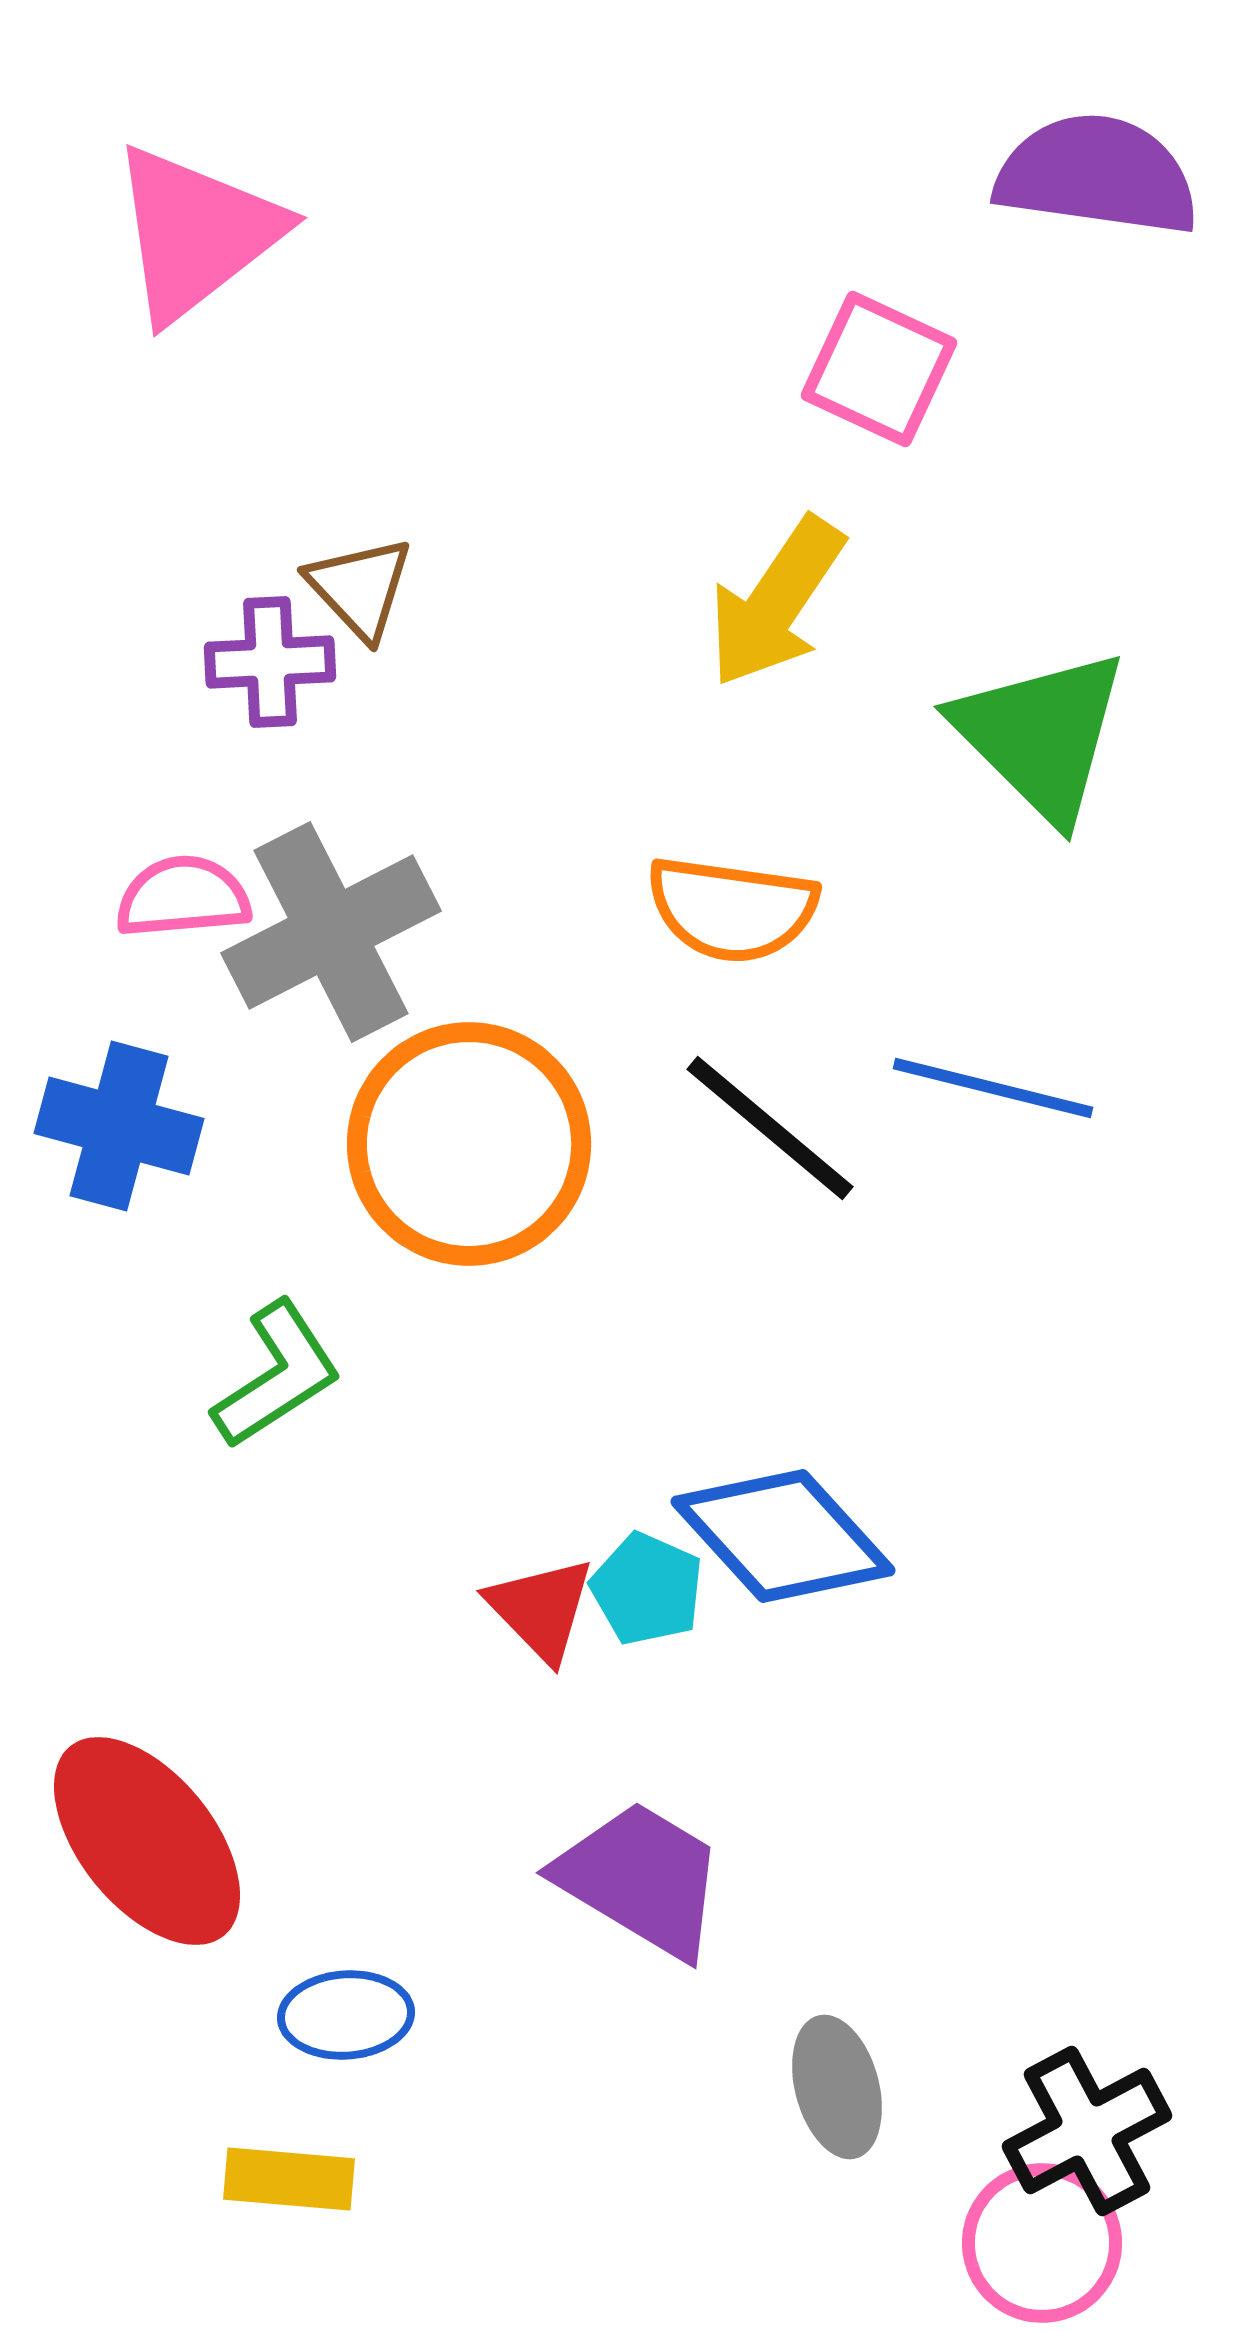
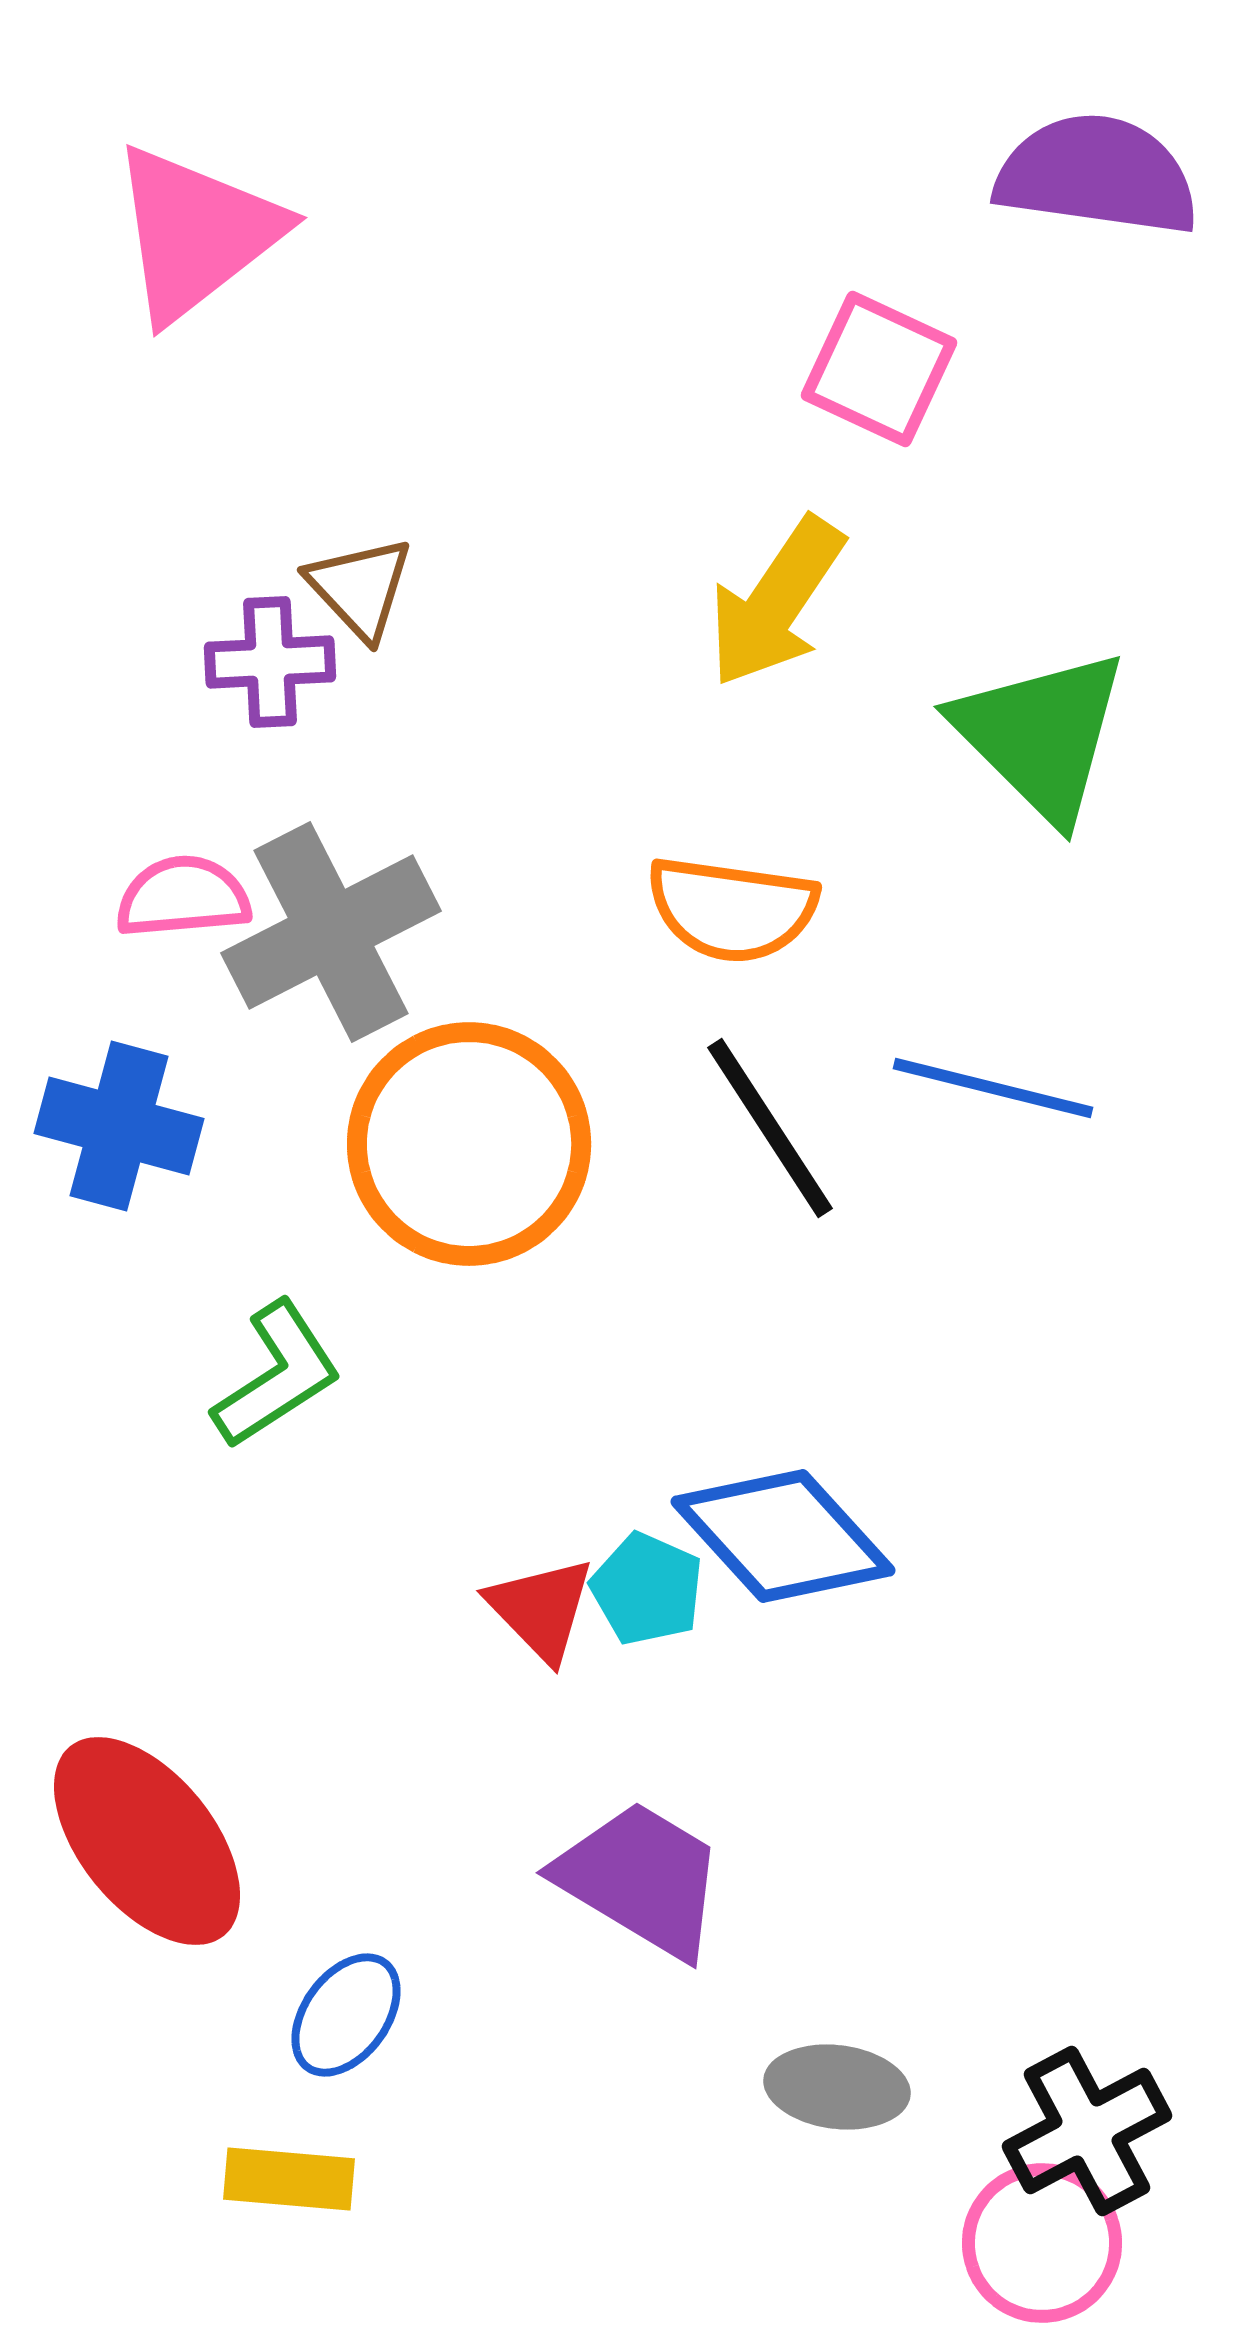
black line: rotated 17 degrees clockwise
blue ellipse: rotated 50 degrees counterclockwise
gray ellipse: rotated 68 degrees counterclockwise
